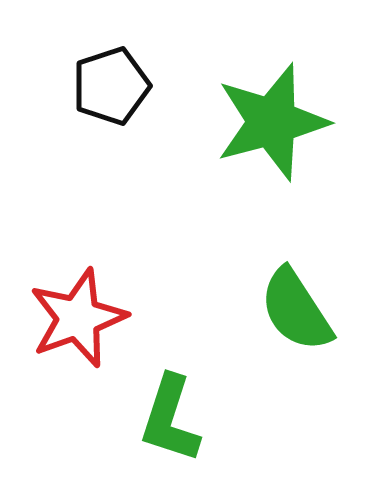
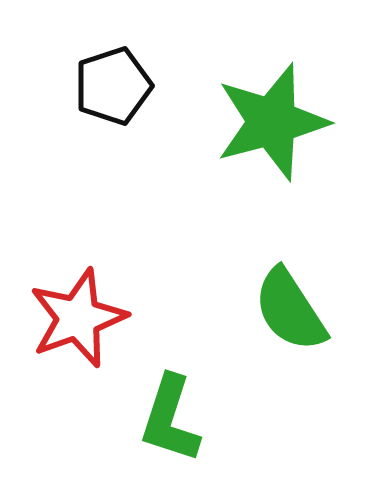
black pentagon: moved 2 px right
green semicircle: moved 6 px left
